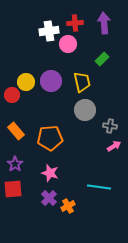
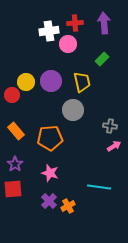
gray circle: moved 12 px left
purple cross: moved 3 px down
